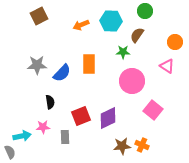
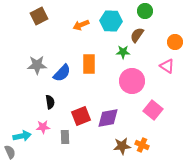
purple diamond: rotated 15 degrees clockwise
